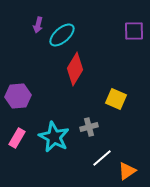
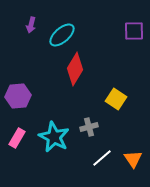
purple arrow: moved 7 px left
yellow square: rotated 10 degrees clockwise
orange triangle: moved 6 px right, 12 px up; rotated 30 degrees counterclockwise
